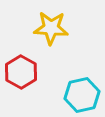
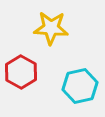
cyan hexagon: moved 2 px left, 9 px up
